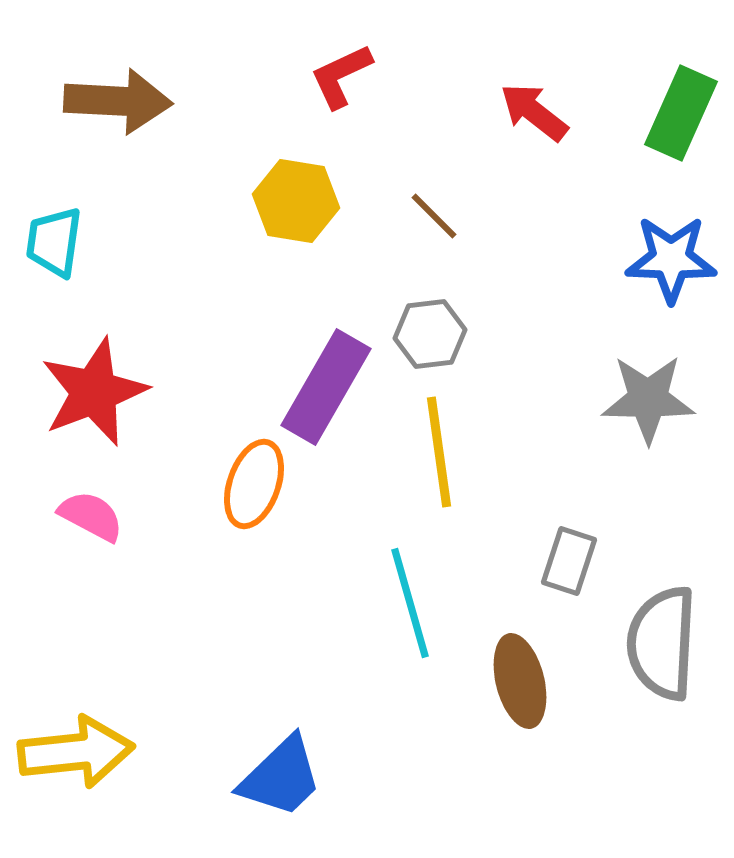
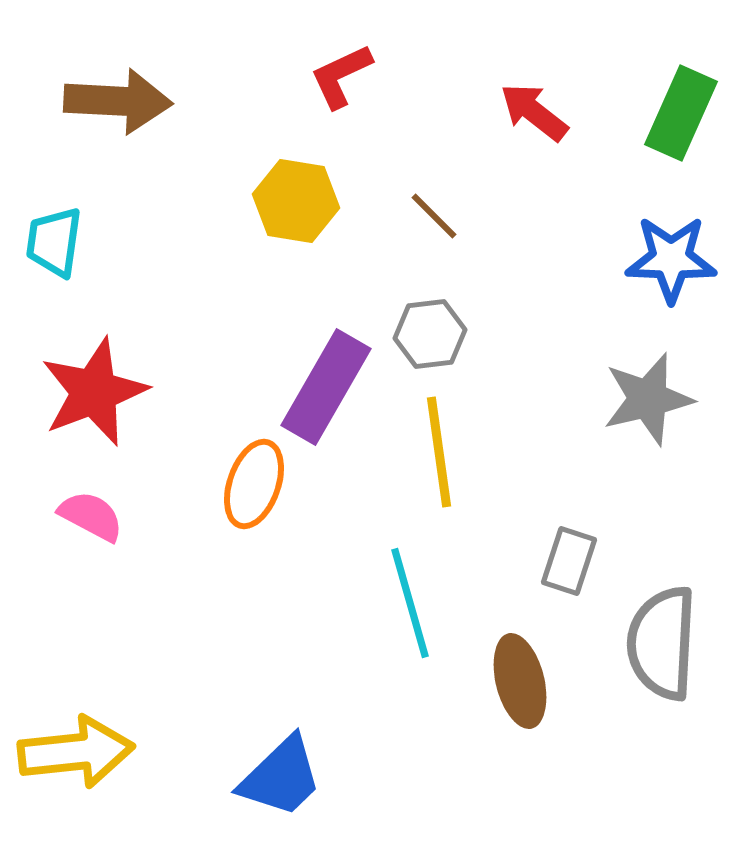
gray star: rotated 14 degrees counterclockwise
